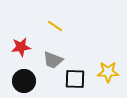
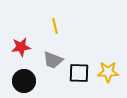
yellow line: rotated 42 degrees clockwise
black square: moved 4 px right, 6 px up
